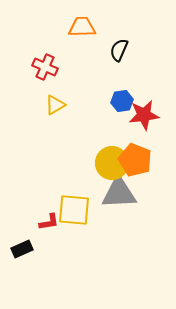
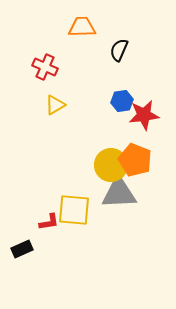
yellow circle: moved 1 px left, 2 px down
